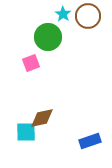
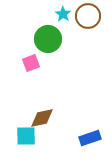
green circle: moved 2 px down
cyan square: moved 4 px down
blue rectangle: moved 3 px up
